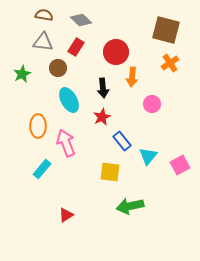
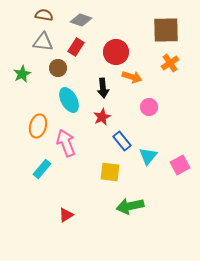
gray diamond: rotated 25 degrees counterclockwise
brown square: rotated 16 degrees counterclockwise
orange arrow: rotated 78 degrees counterclockwise
pink circle: moved 3 px left, 3 px down
orange ellipse: rotated 15 degrees clockwise
